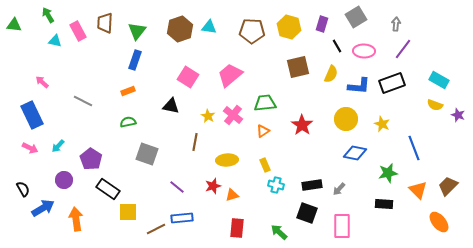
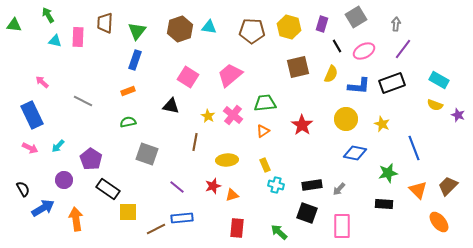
pink rectangle at (78, 31): moved 6 px down; rotated 30 degrees clockwise
pink ellipse at (364, 51): rotated 30 degrees counterclockwise
